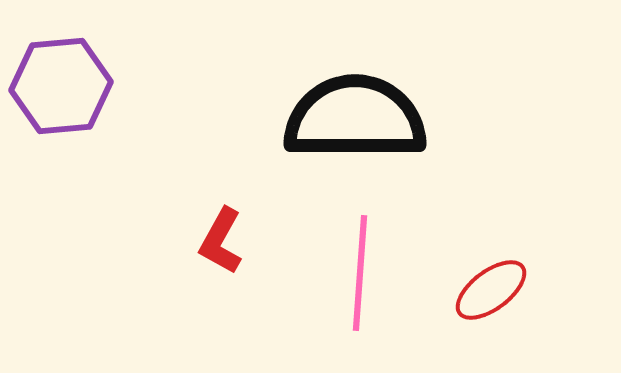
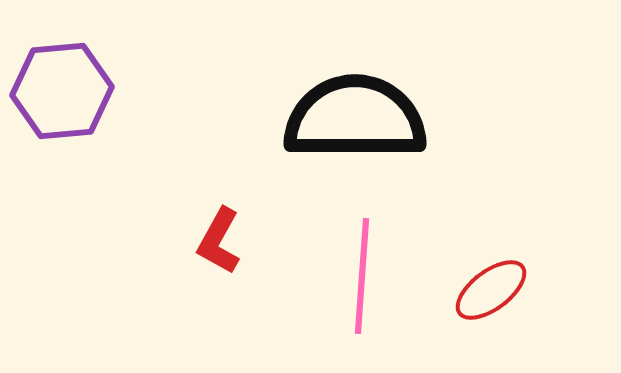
purple hexagon: moved 1 px right, 5 px down
red L-shape: moved 2 px left
pink line: moved 2 px right, 3 px down
